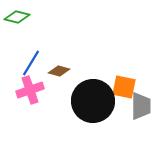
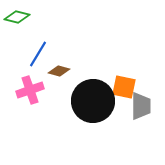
blue line: moved 7 px right, 9 px up
